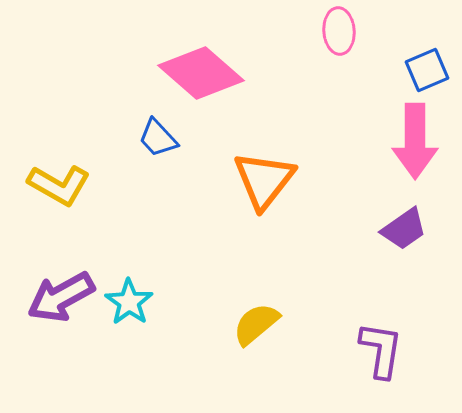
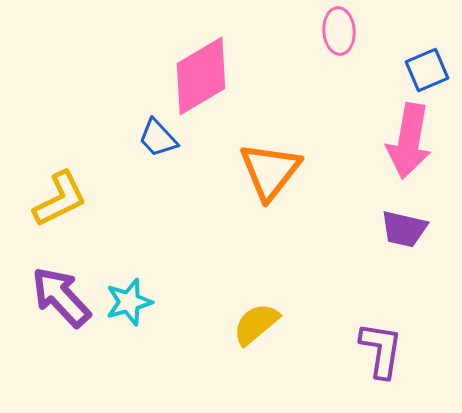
pink diamond: moved 3 px down; rotated 72 degrees counterclockwise
pink arrow: moved 6 px left; rotated 10 degrees clockwise
orange triangle: moved 6 px right, 9 px up
yellow L-shape: moved 1 px right, 14 px down; rotated 56 degrees counterclockwise
purple trapezoid: rotated 48 degrees clockwise
purple arrow: rotated 76 degrees clockwise
cyan star: rotated 21 degrees clockwise
